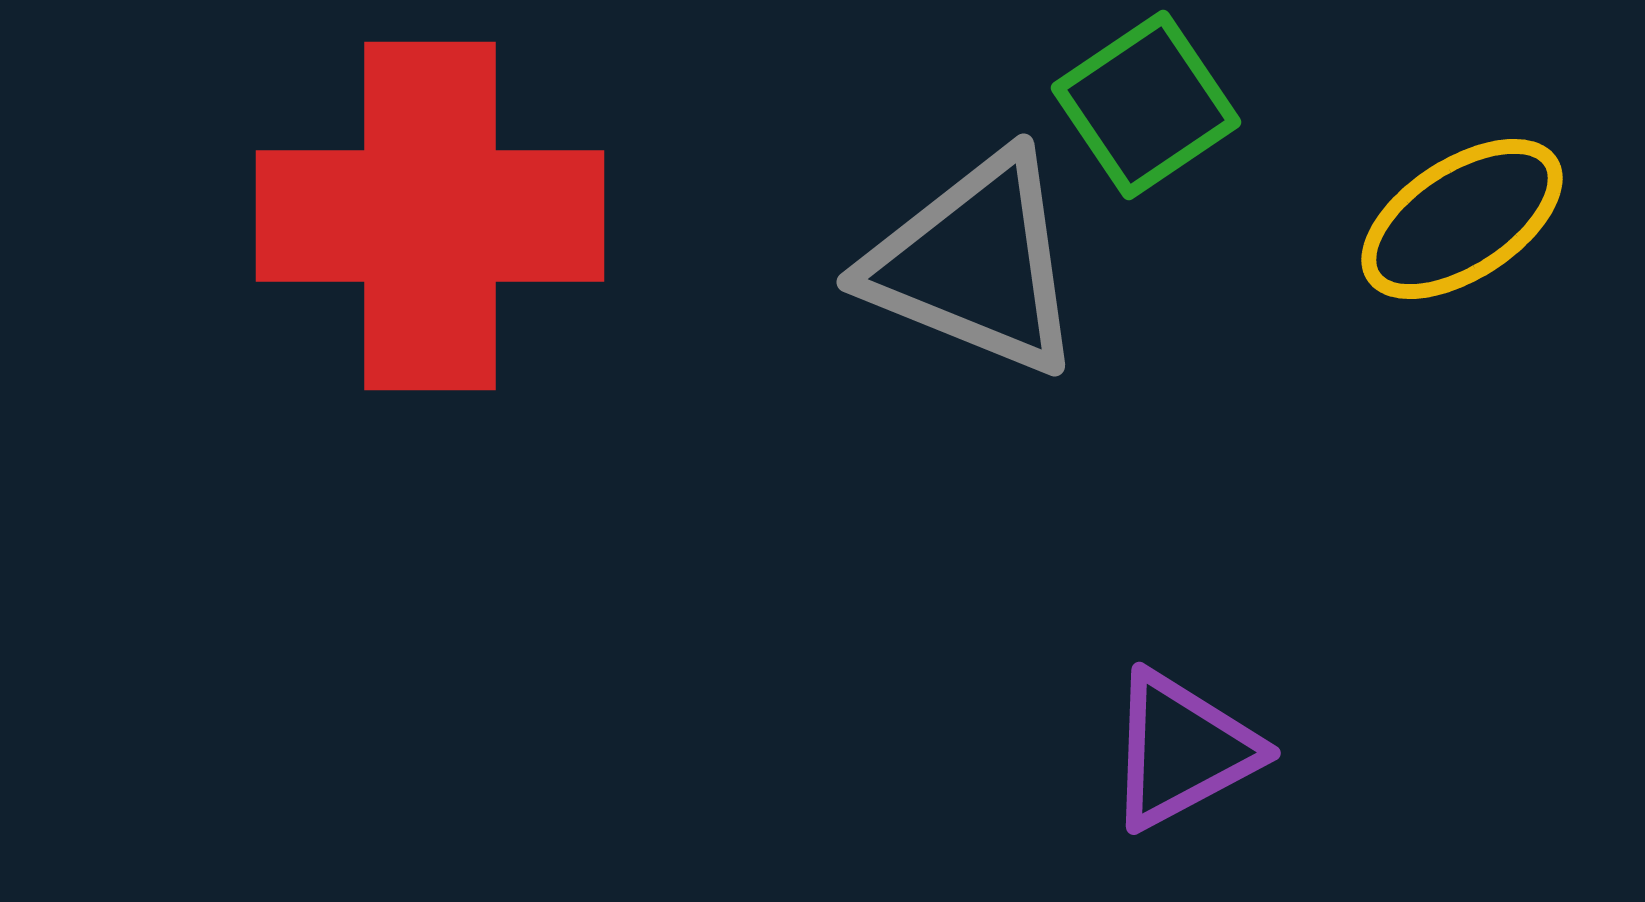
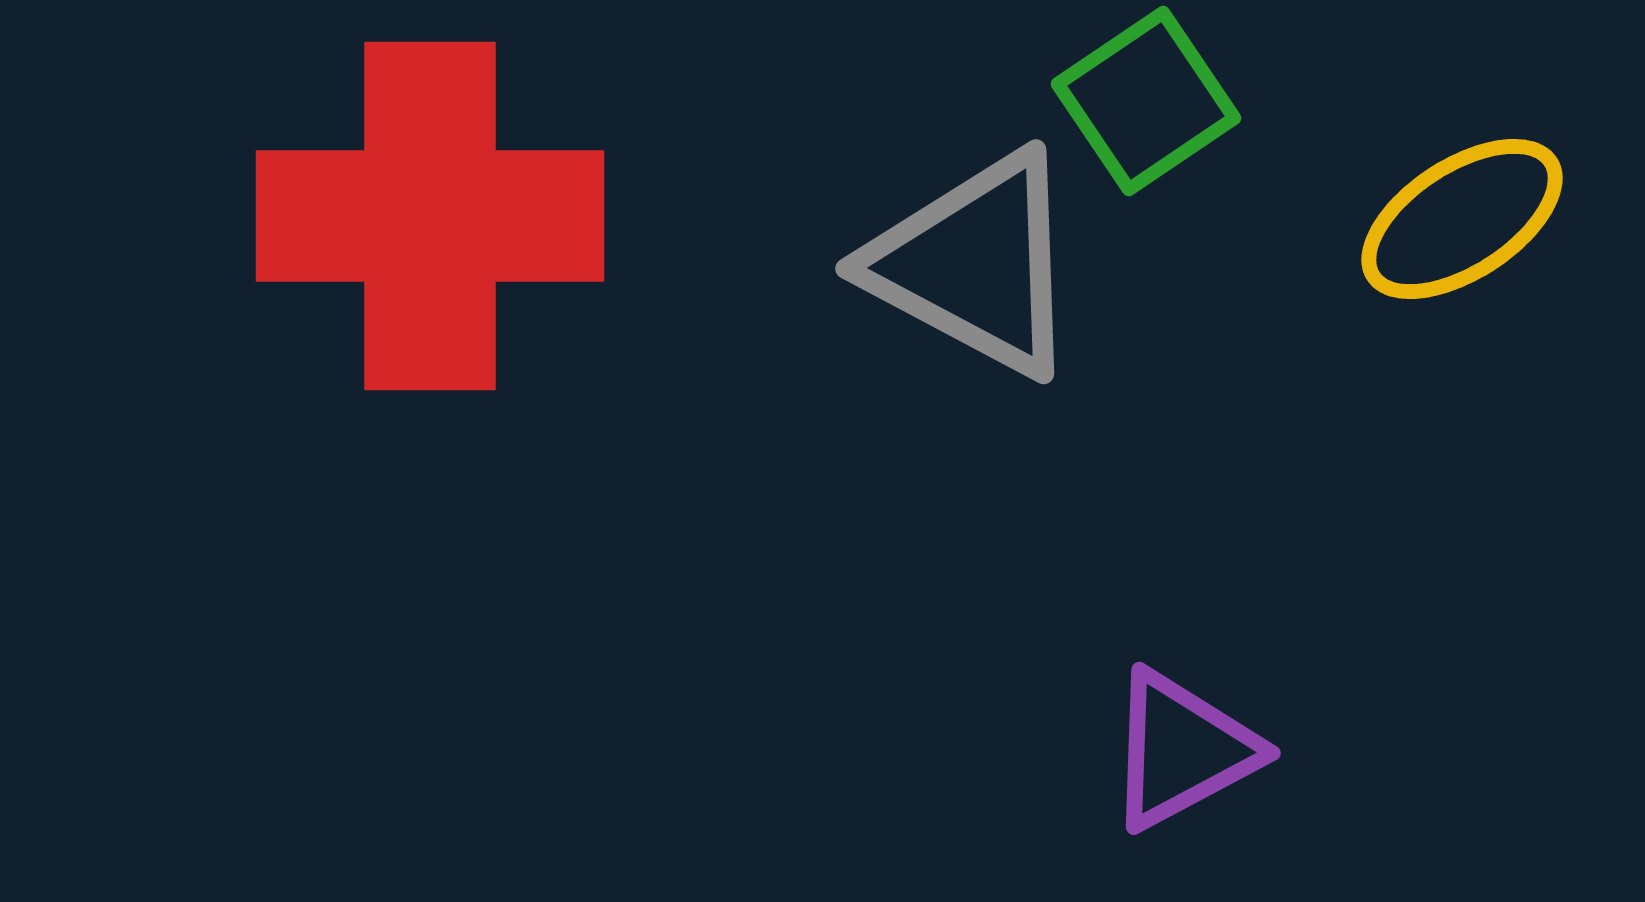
green square: moved 4 px up
gray triangle: rotated 6 degrees clockwise
